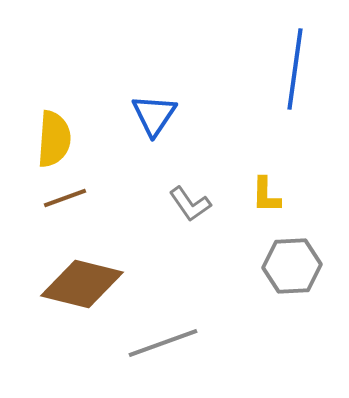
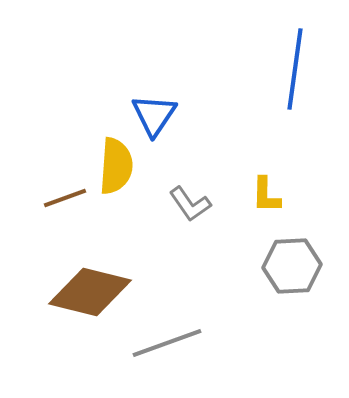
yellow semicircle: moved 62 px right, 27 px down
brown diamond: moved 8 px right, 8 px down
gray line: moved 4 px right
